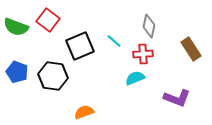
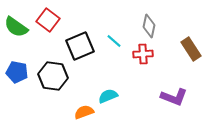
green semicircle: rotated 15 degrees clockwise
blue pentagon: rotated 10 degrees counterclockwise
cyan semicircle: moved 27 px left, 18 px down
purple L-shape: moved 3 px left, 1 px up
